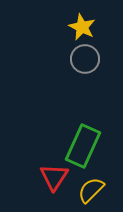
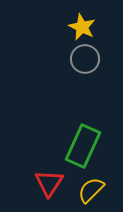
red triangle: moved 5 px left, 6 px down
